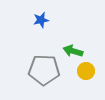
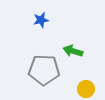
yellow circle: moved 18 px down
